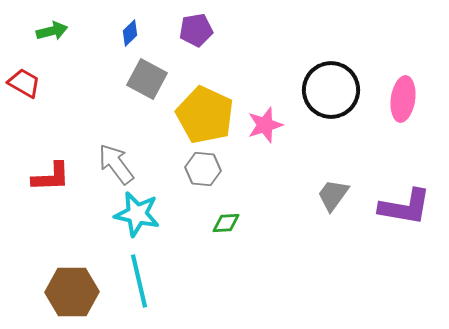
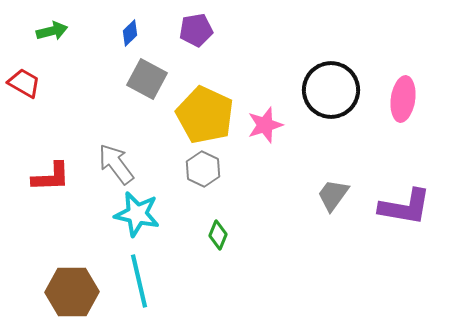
gray hexagon: rotated 20 degrees clockwise
green diamond: moved 8 px left, 12 px down; rotated 64 degrees counterclockwise
